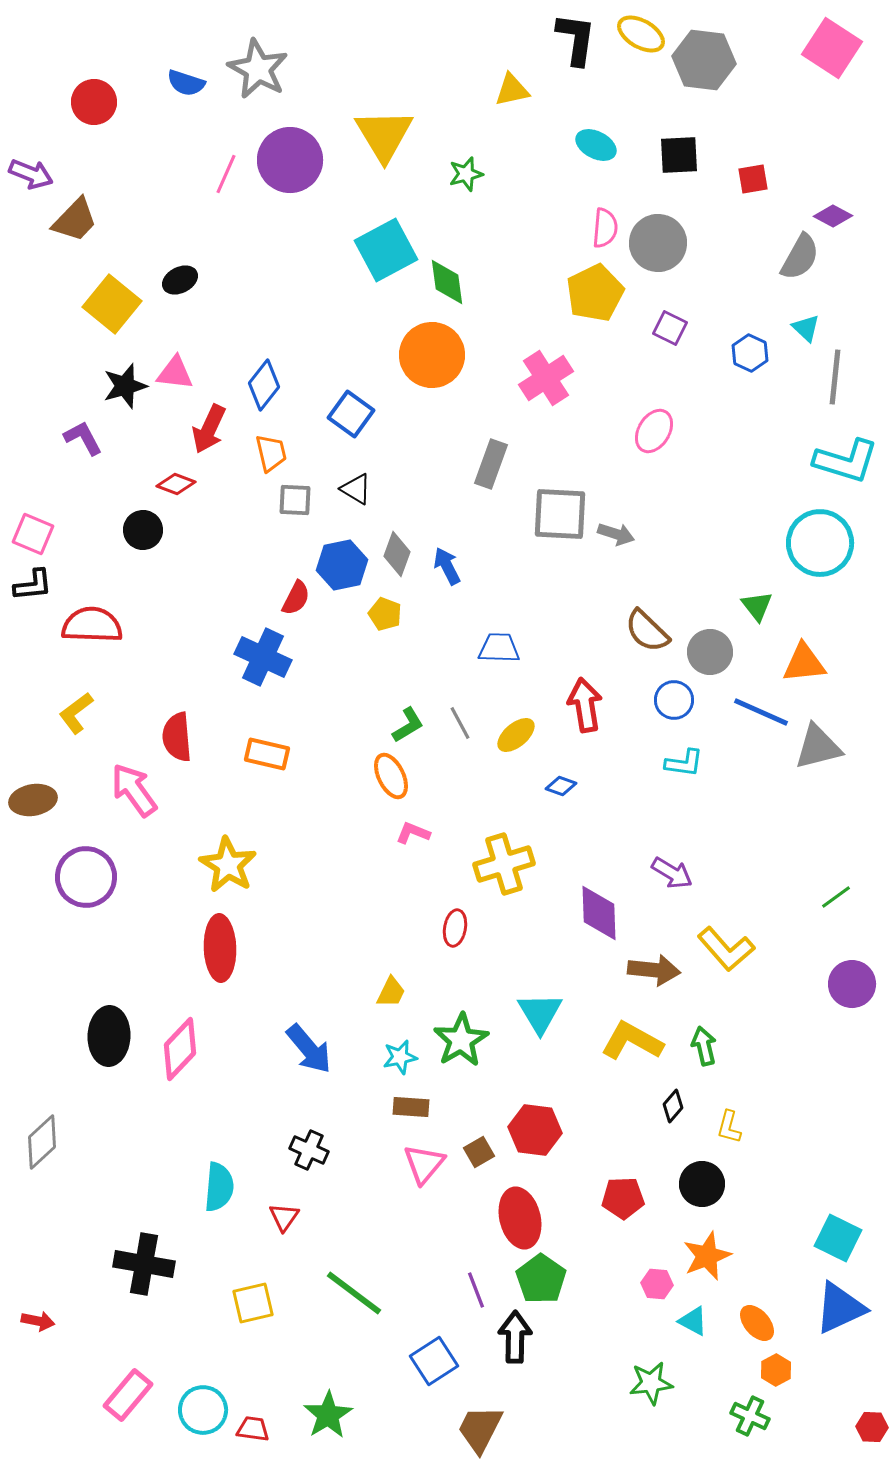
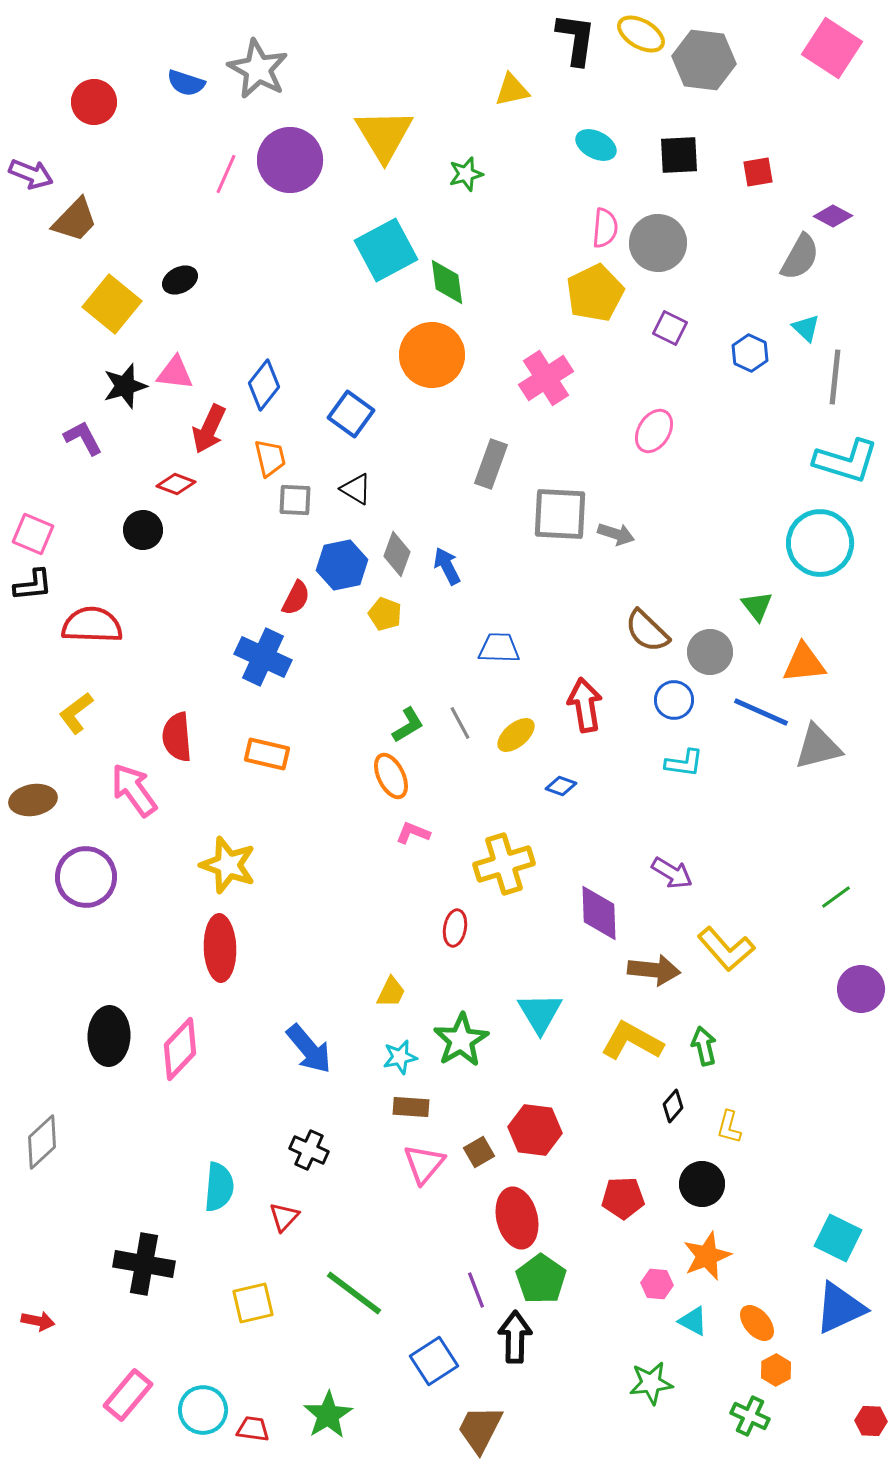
red square at (753, 179): moved 5 px right, 7 px up
orange trapezoid at (271, 453): moved 1 px left, 5 px down
yellow star at (228, 865): rotated 12 degrees counterclockwise
purple circle at (852, 984): moved 9 px right, 5 px down
red triangle at (284, 1217): rotated 8 degrees clockwise
red ellipse at (520, 1218): moved 3 px left
red hexagon at (872, 1427): moved 1 px left, 6 px up
